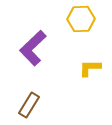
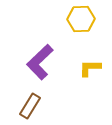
purple L-shape: moved 7 px right, 14 px down
brown rectangle: moved 1 px right, 1 px down
